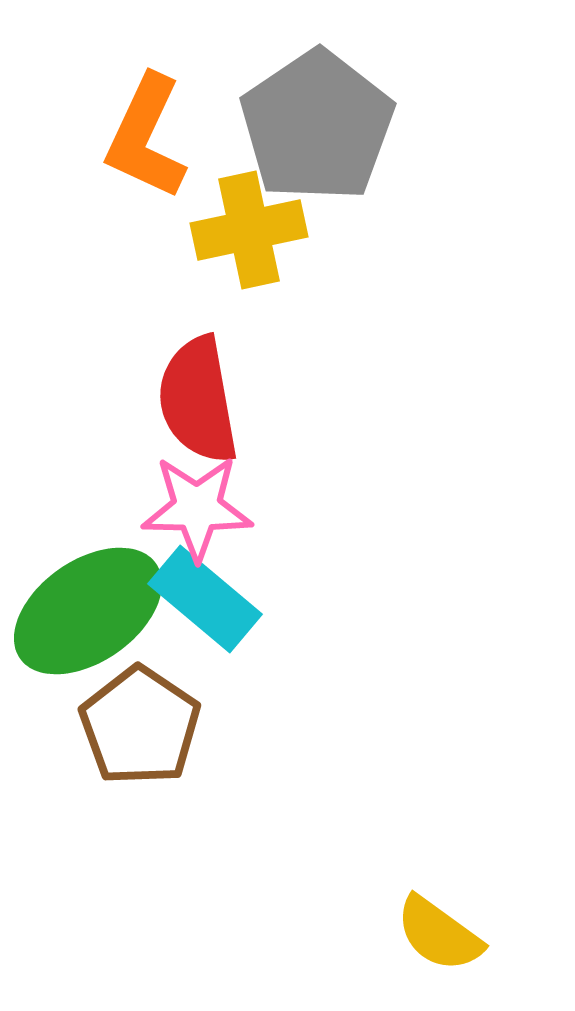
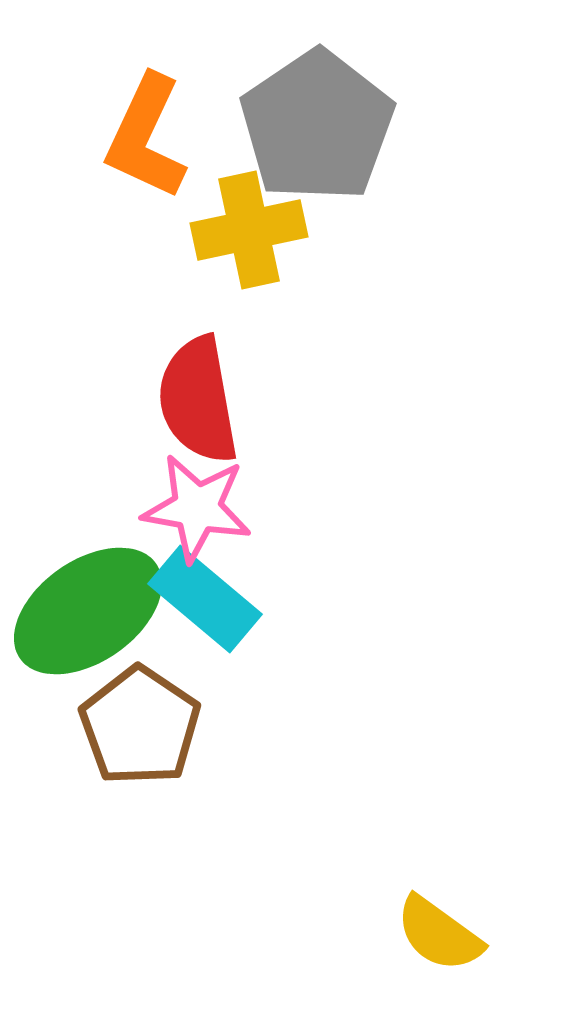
pink star: rotated 9 degrees clockwise
